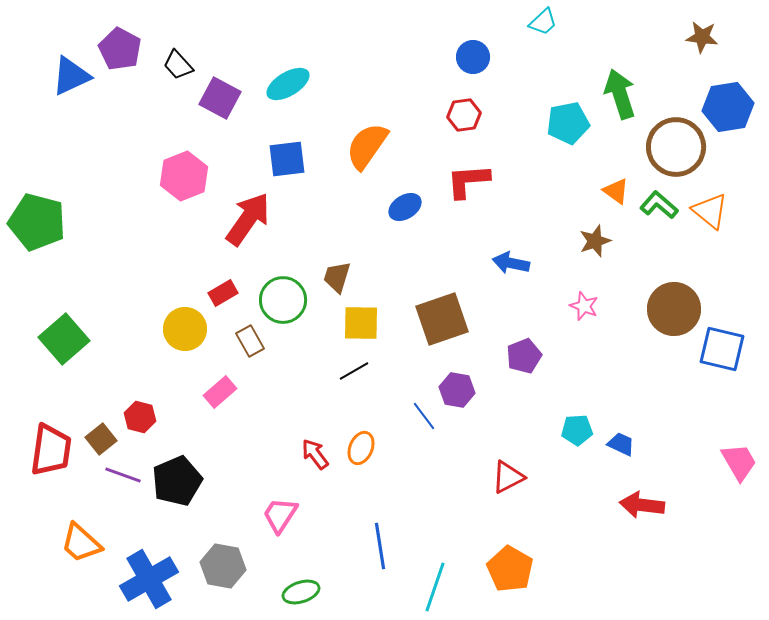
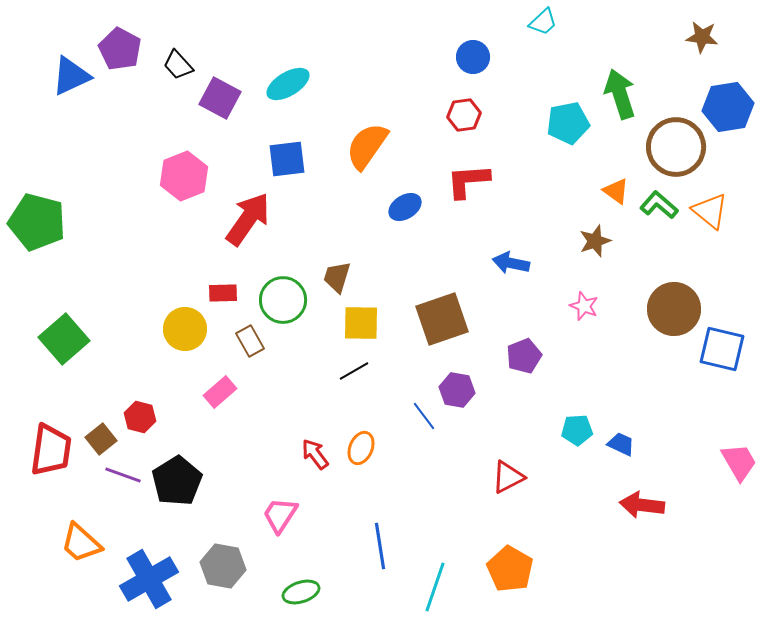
red rectangle at (223, 293): rotated 28 degrees clockwise
black pentagon at (177, 481): rotated 9 degrees counterclockwise
